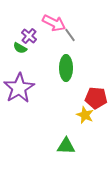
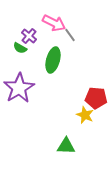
green ellipse: moved 13 px left, 8 px up; rotated 15 degrees clockwise
